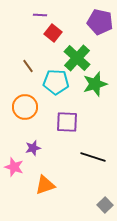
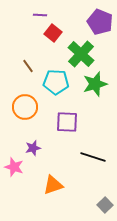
purple pentagon: rotated 10 degrees clockwise
green cross: moved 4 px right, 4 px up
orange triangle: moved 8 px right
